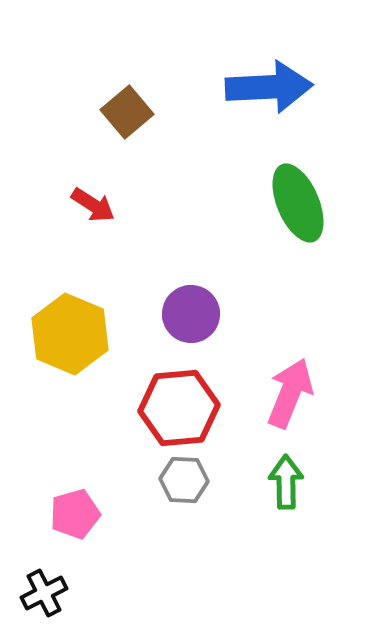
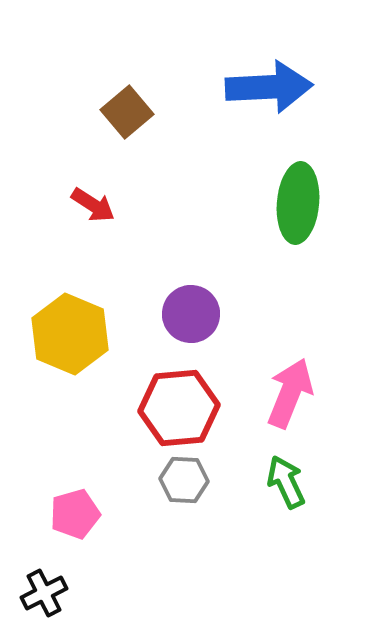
green ellipse: rotated 28 degrees clockwise
green arrow: rotated 24 degrees counterclockwise
